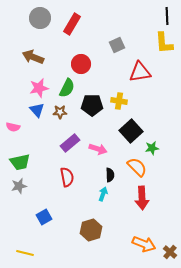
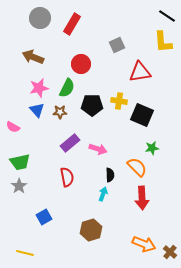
black line: rotated 54 degrees counterclockwise
yellow L-shape: moved 1 px left, 1 px up
pink semicircle: rotated 16 degrees clockwise
black square: moved 11 px right, 16 px up; rotated 25 degrees counterclockwise
gray star: rotated 21 degrees counterclockwise
